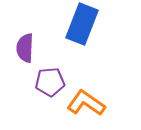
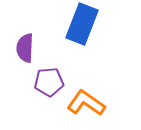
purple pentagon: moved 1 px left
